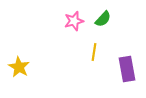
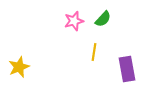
yellow star: rotated 20 degrees clockwise
